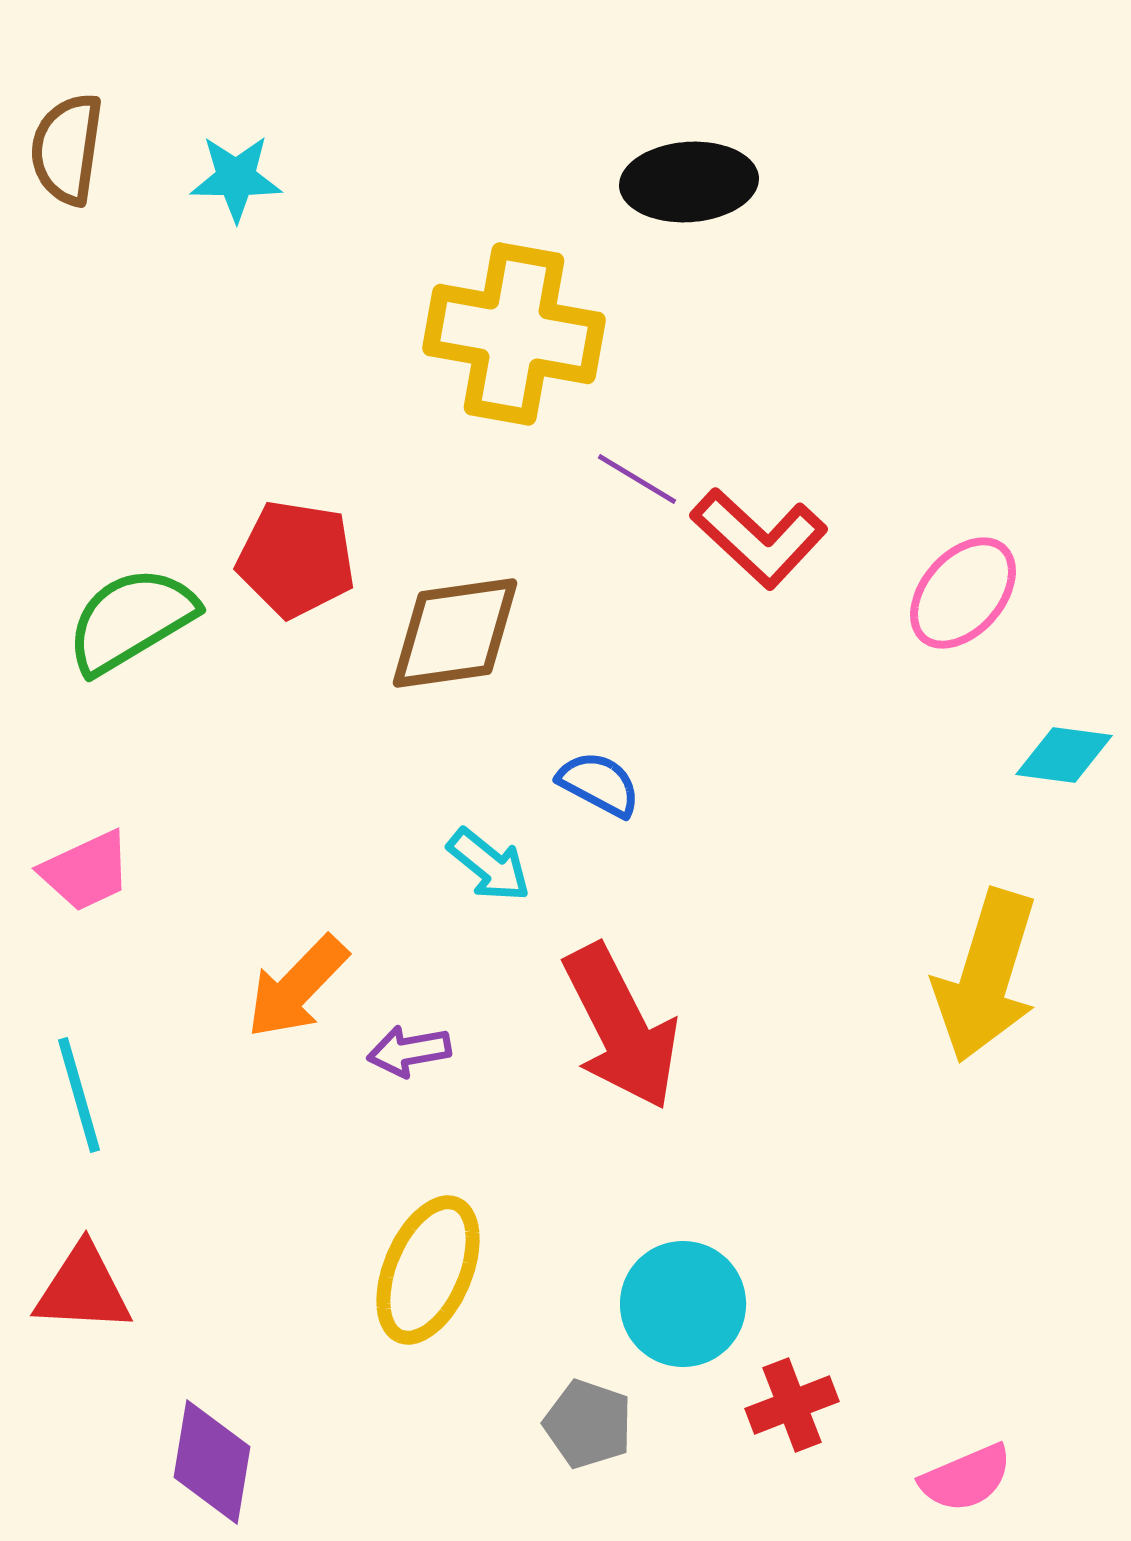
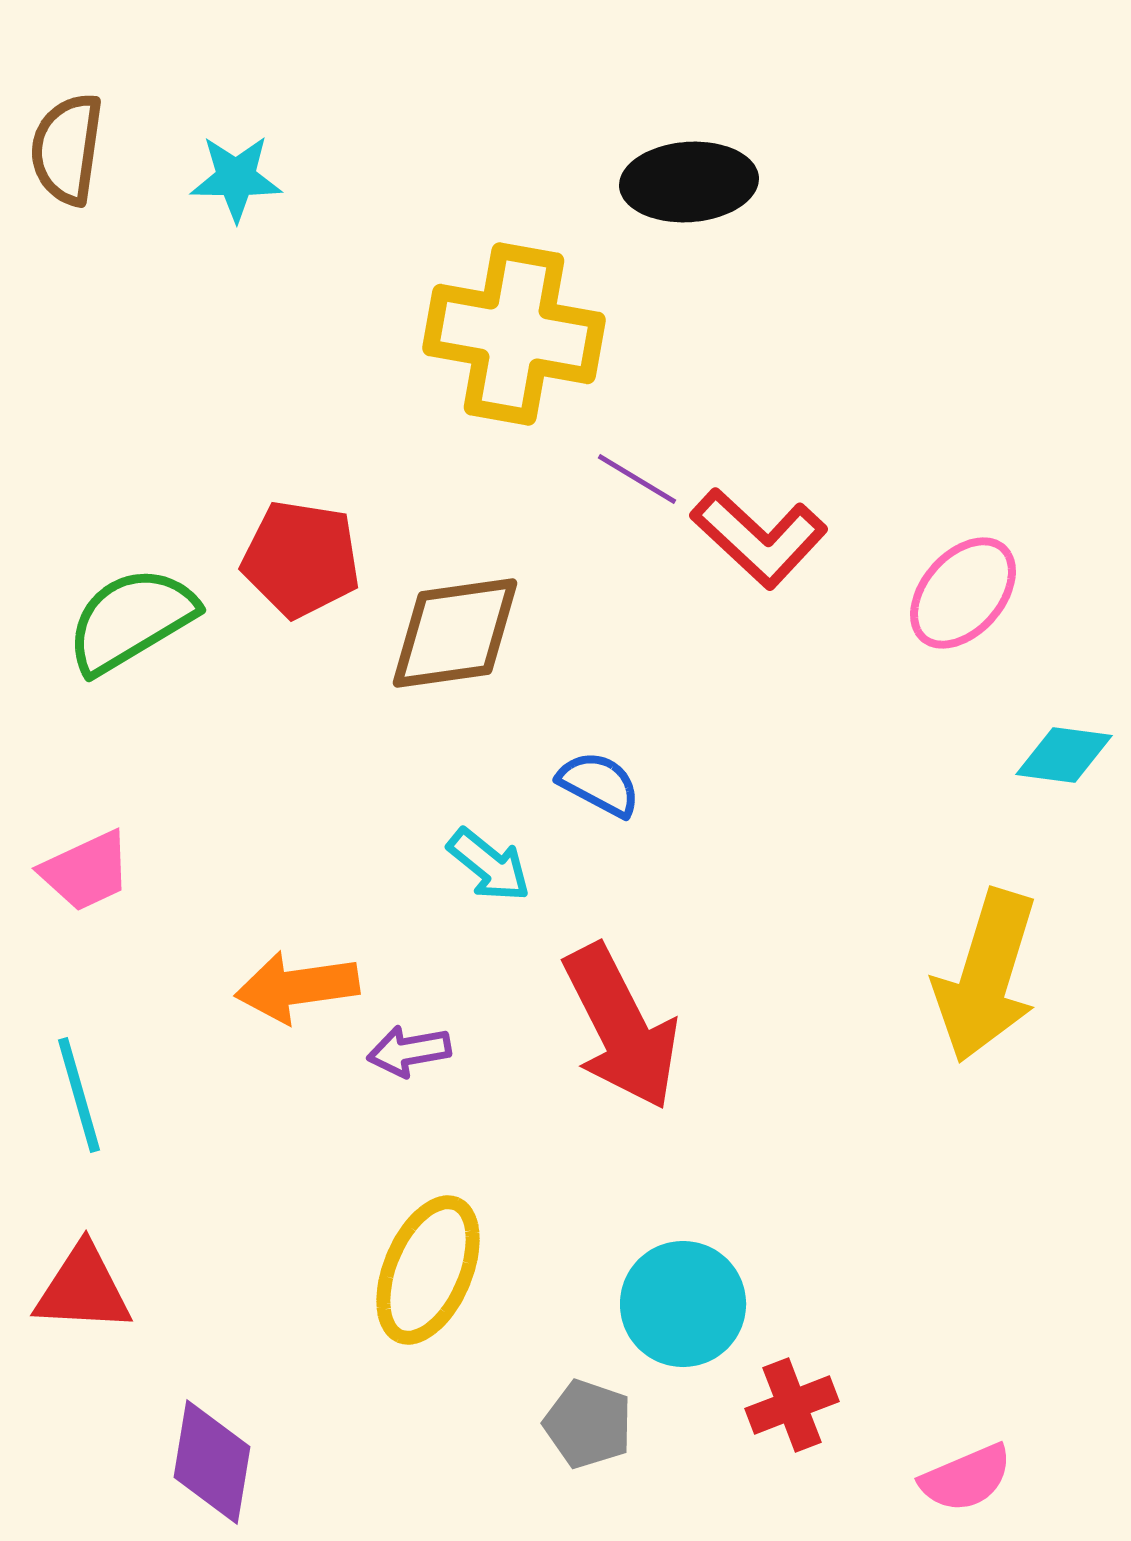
red pentagon: moved 5 px right
orange arrow: rotated 38 degrees clockwise
